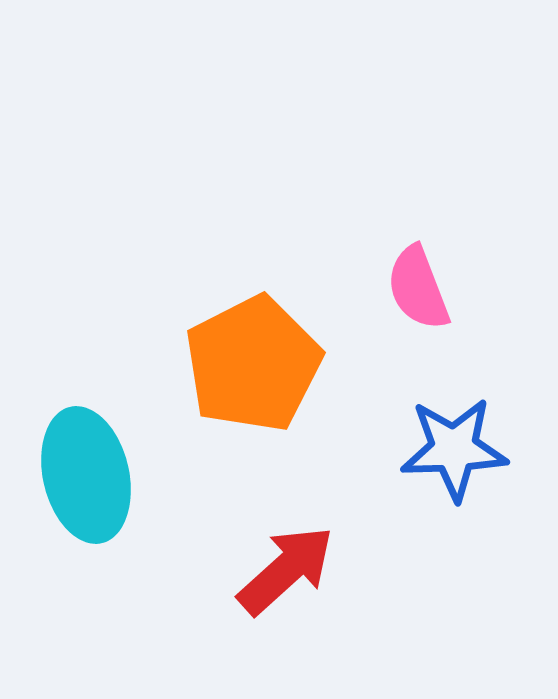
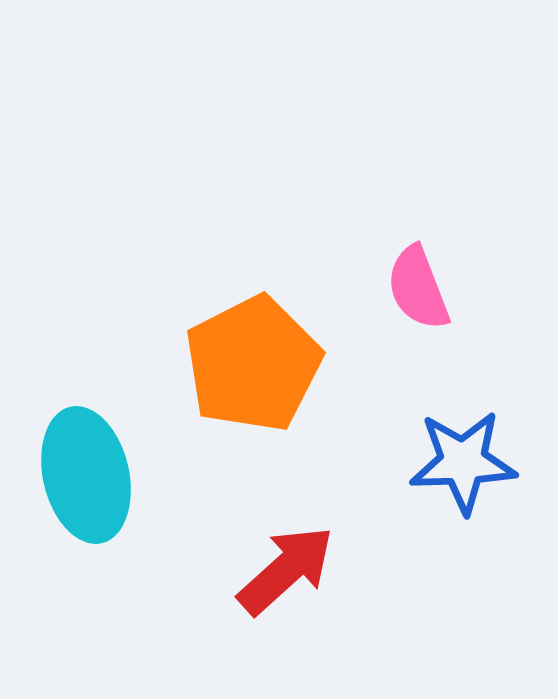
blue star: moved 9 px right, 13 px down
